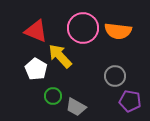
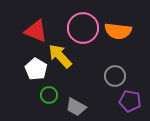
green circle: moved 4 px left, 1 px up
